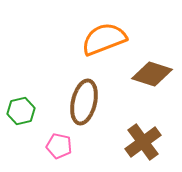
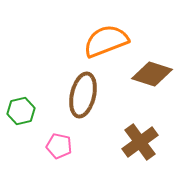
orange semicircle: moved 2 px right, 2 px down
brown ellipse: moved 1 px left, 7 px up
brown cross: moved 3 px left
